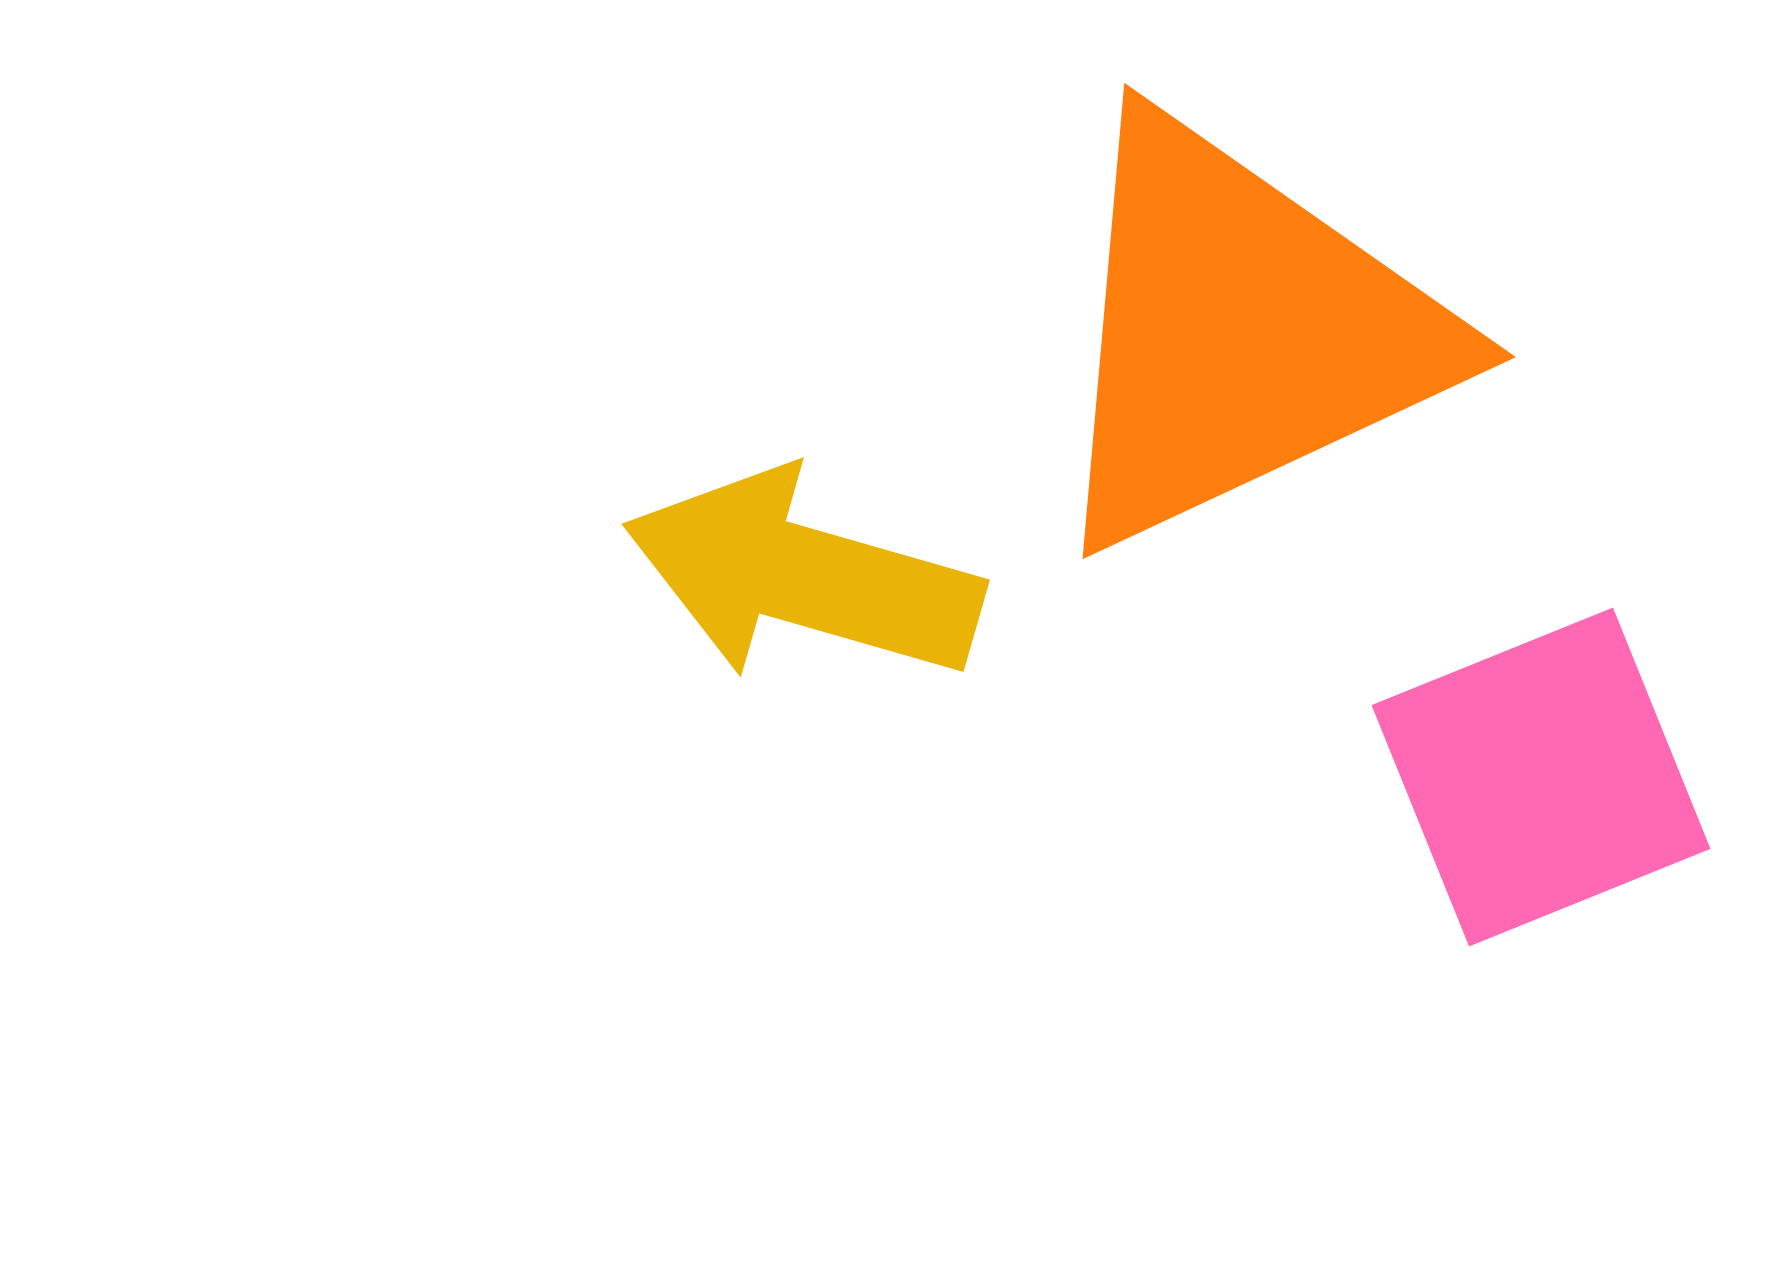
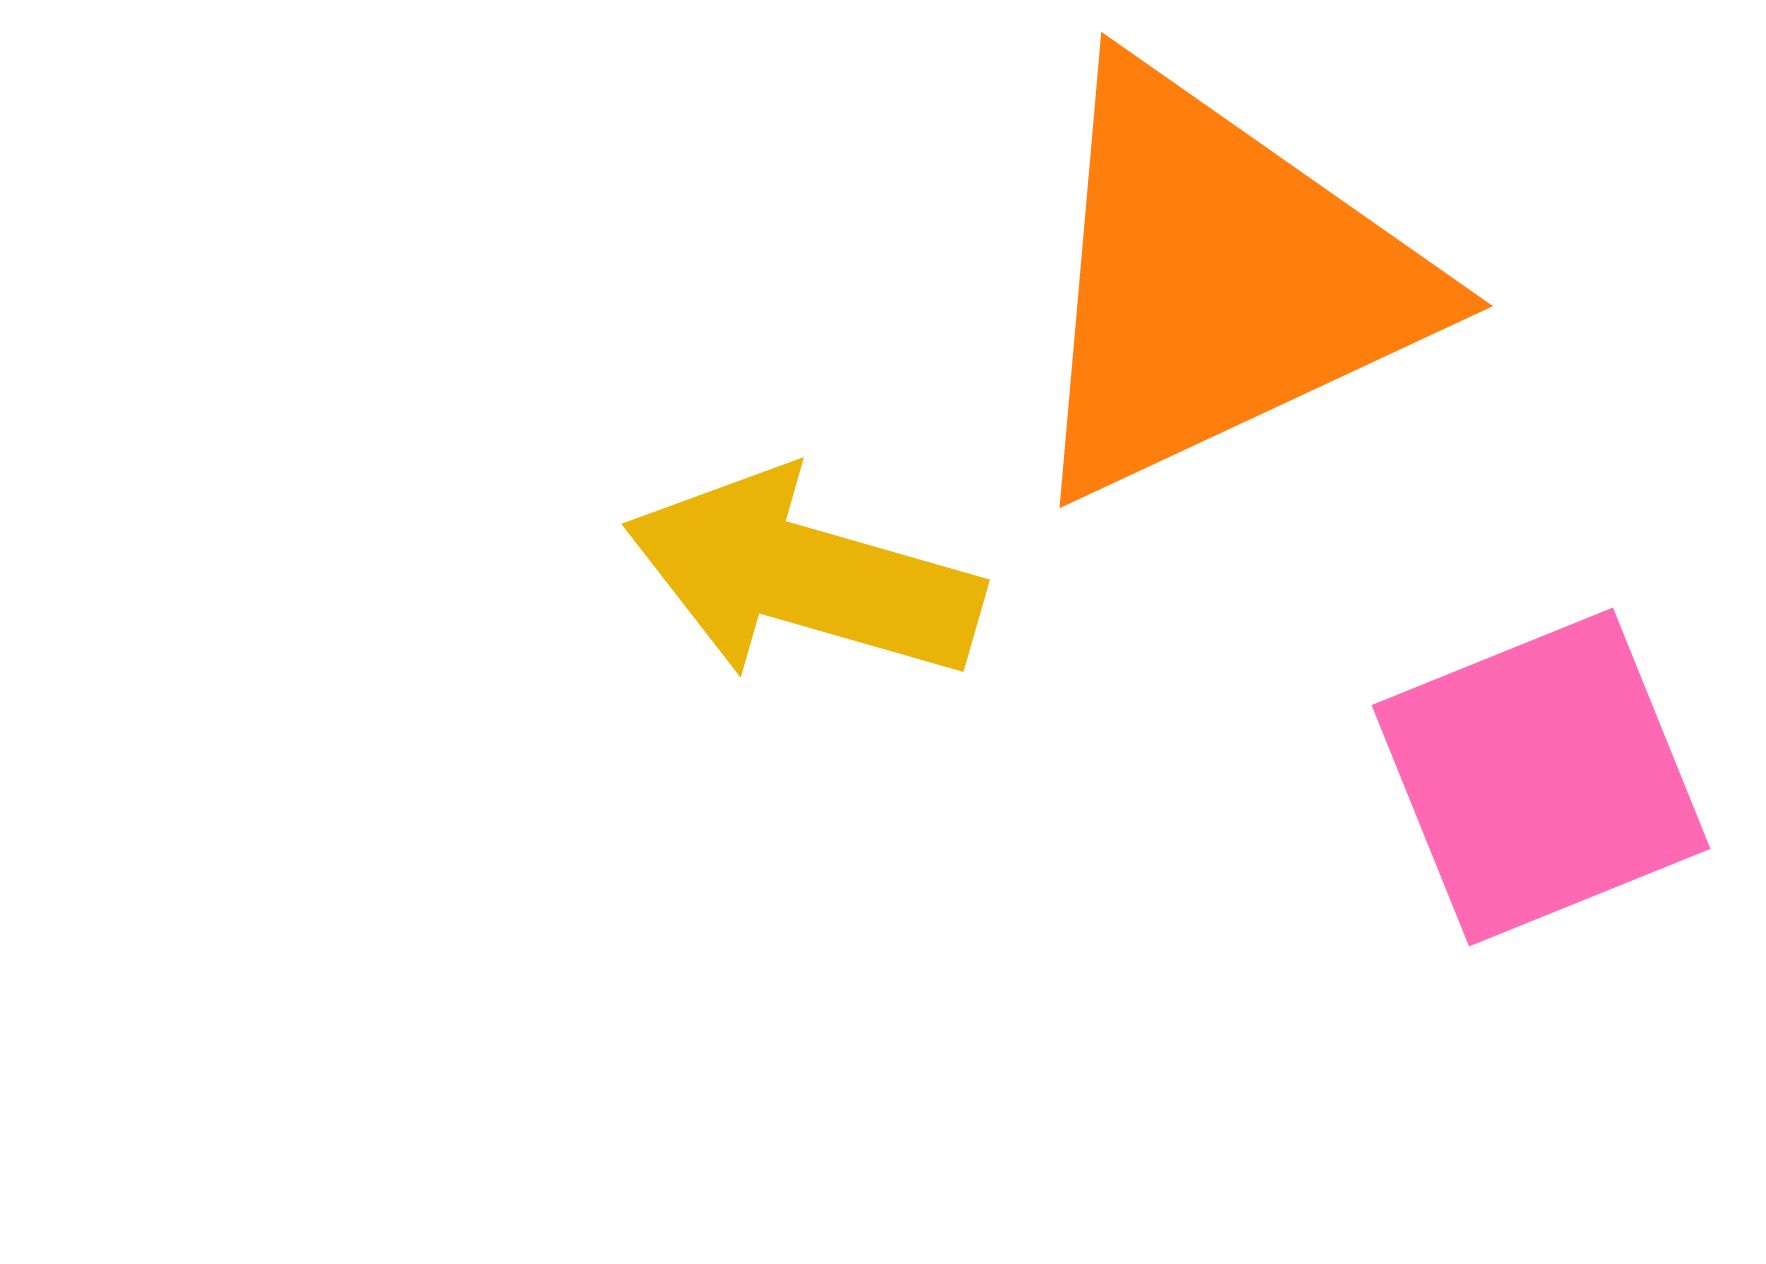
orange triangle: moved 23 px left, 51 px up
